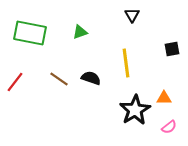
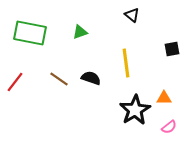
black triangle: rotated 21 degrees counterclockwise
